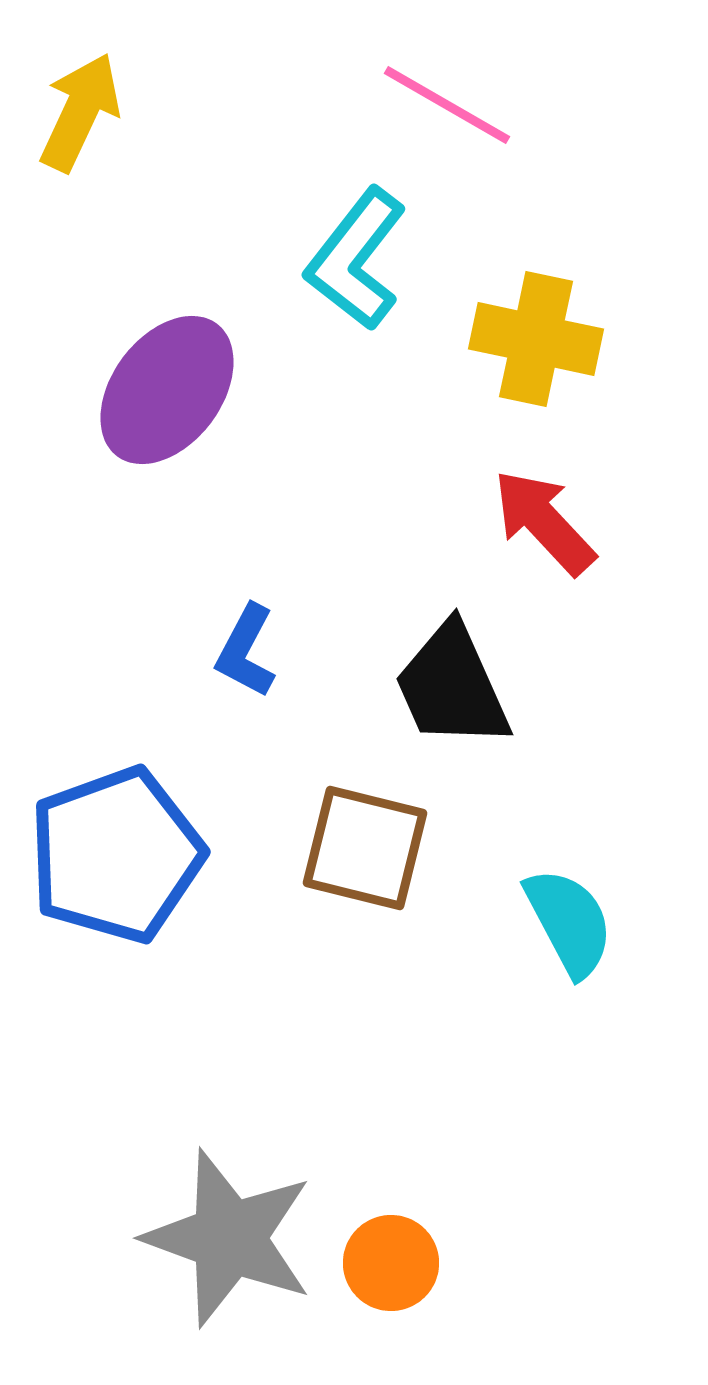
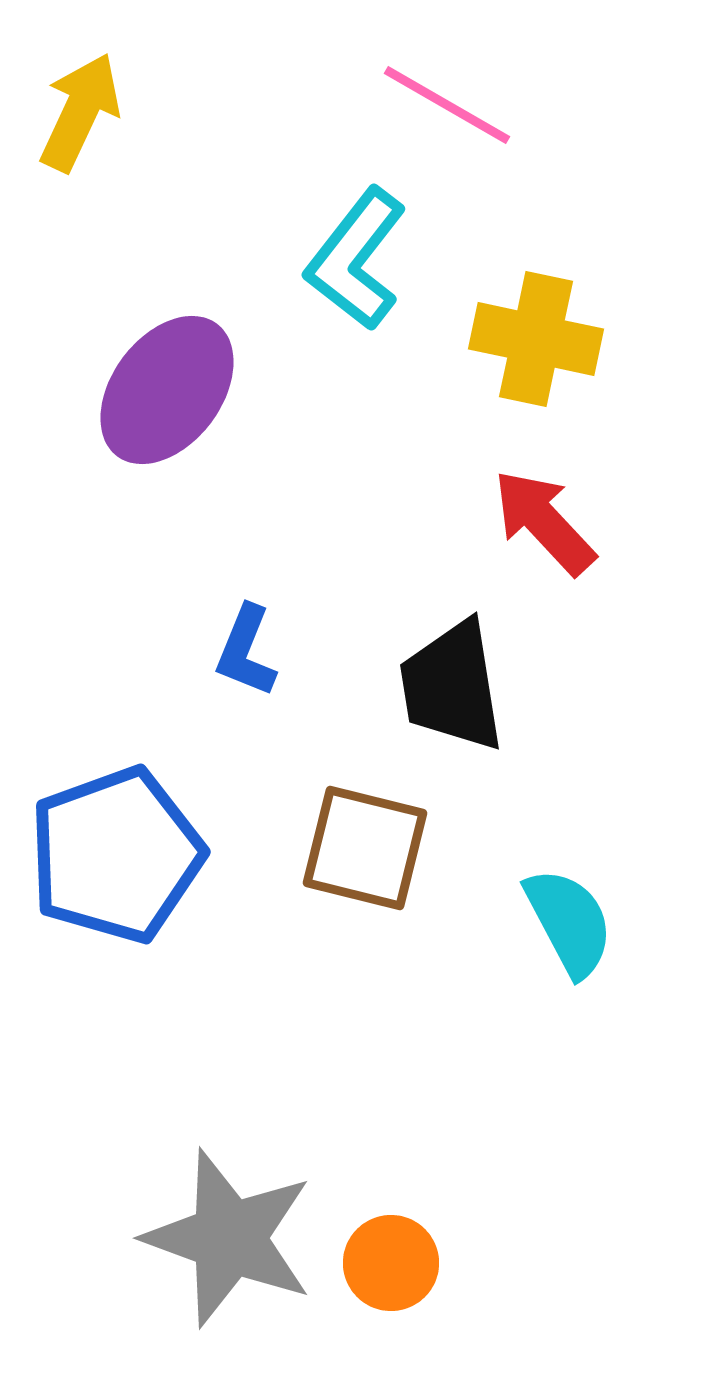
blue L-shape: rotated 6 degrees counterclockwise
black trapezoid: rotated 15 degrees clockwise
